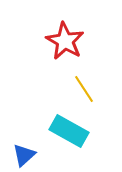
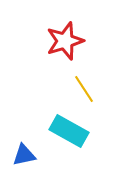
red star: rotated 24 degrees clockwise
blue triangle: rotated 30 degrees clockwise
